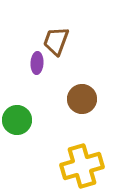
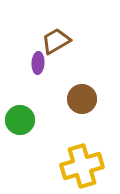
brown trapezoid: rotated 40 degrees clockwise
purple ellipse: moved 1 px right
green circle: moved 3 px right
